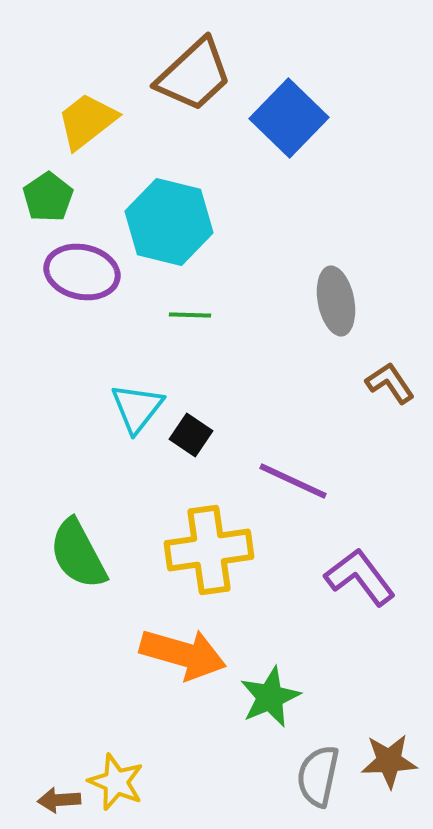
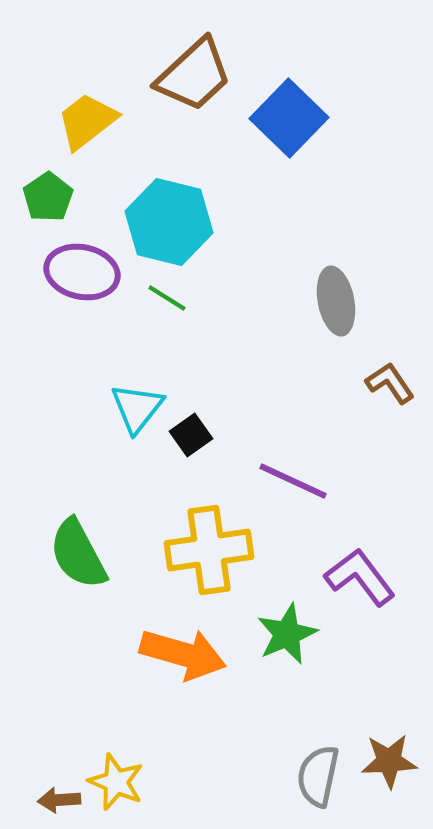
green line: moved 23 px left, 17 px up; rotated 30 degrees clockwise
black square: rotated 21 degrees clockwise
green star: moved 17 px right, 63 px up
